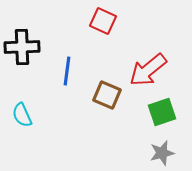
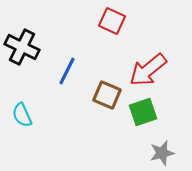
red square: moved 9 px right
black cross: rotated 28 degrees clockwise
blue line: rotated 20 degrees clockwise
green square: moved 19 px left
